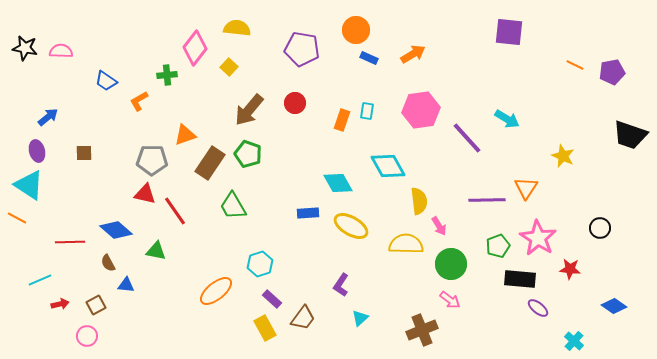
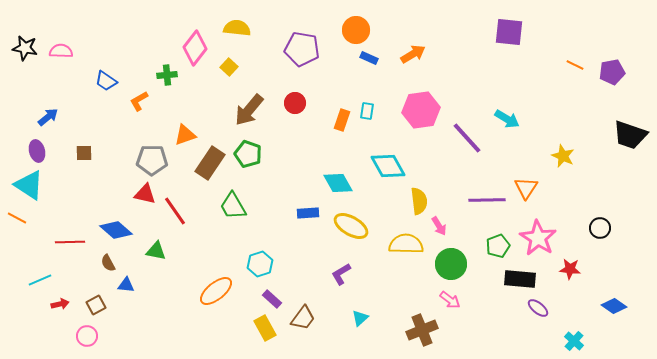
purple L-shape at (341, 285): moved 11 px up; rotated 25 degrees clockwise
